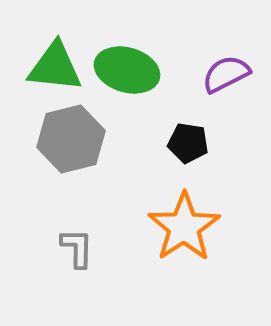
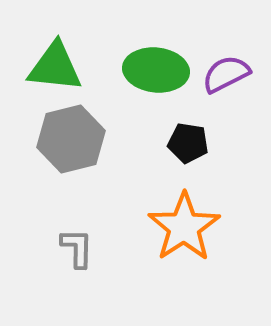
green ellipse: moved 29 px right; rotated 10 degrees counterclockwise
